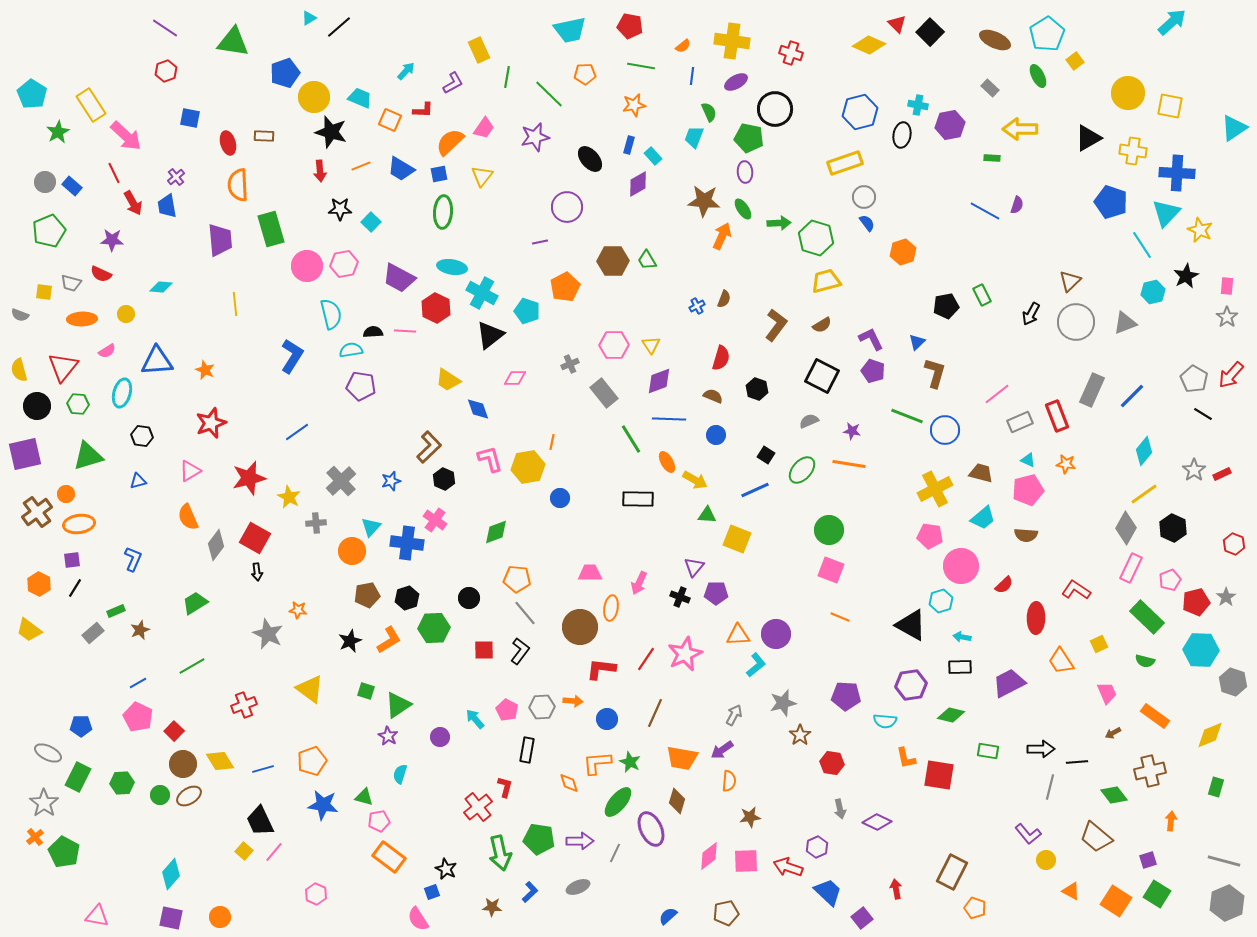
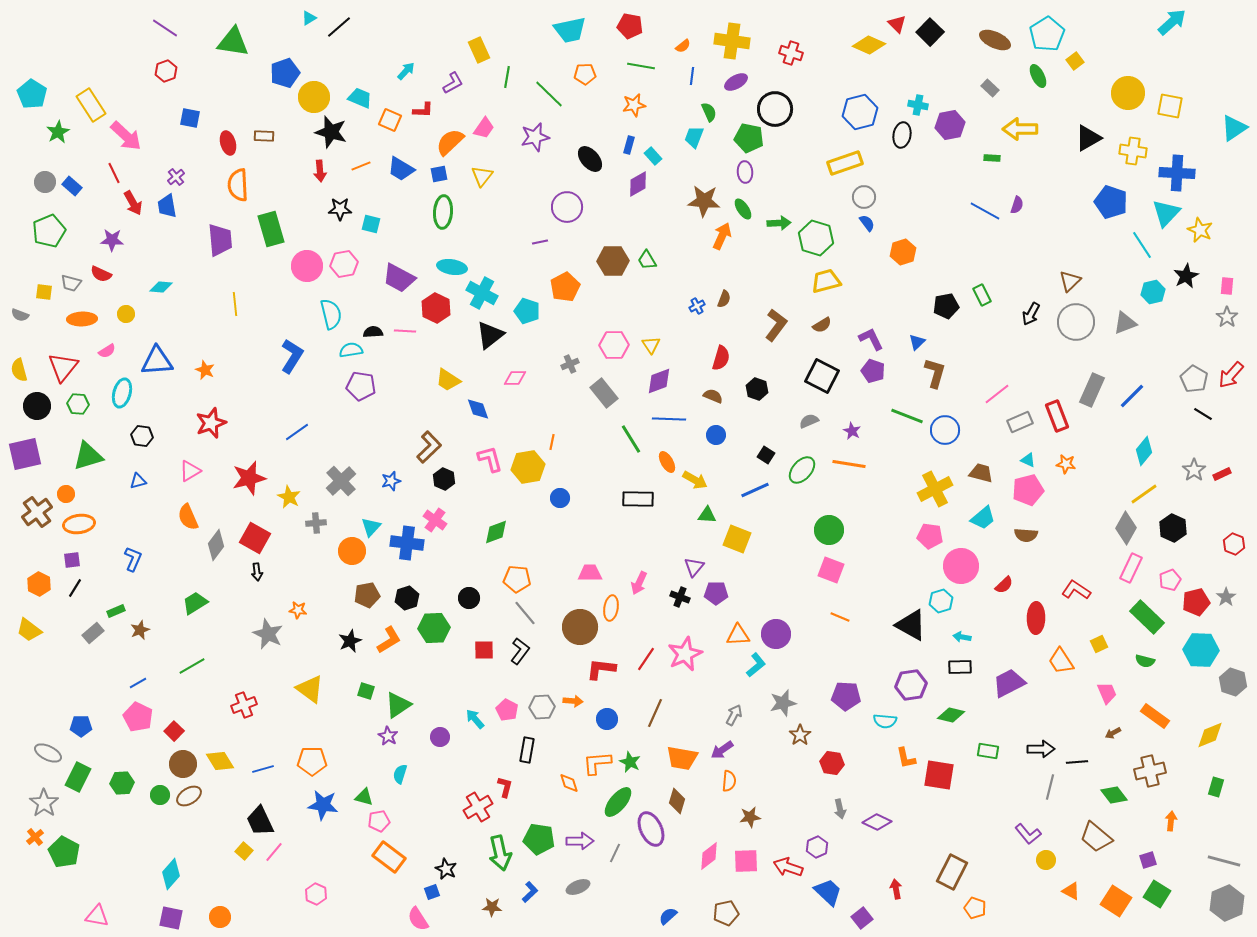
cyan square at (371, 222): moved 2 px down; rotated 30 degrees counterclockwise
purple star at (852, 431): rotated 18 degrees clockwise
orange pentagon at (312, 761): rotated 20 degrees clockwise
red cross at (478, 807): rotated 8 degrees clockwise
